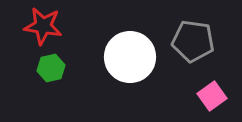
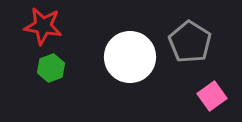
gray pentagon: moved 3 px left, 1 px down; rotated 24 degrees clockwise
green hexagon: rotated 8 degrees counterclockwise
